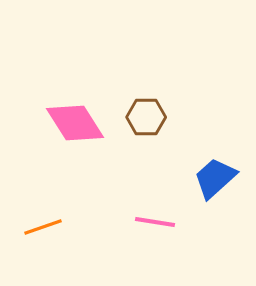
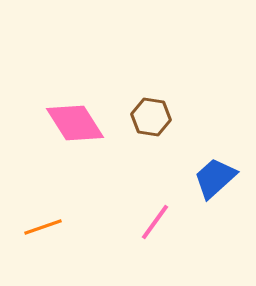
brown hexagon: moved 5 px right; rotated 9 degrees clockwise
pink line: rotated 63 degrees counterclockwise
